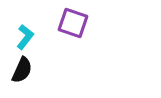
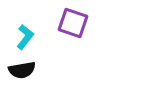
black semicircle: rotated 56 degrees clockwise
